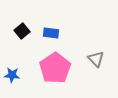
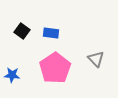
black square: rotated 14 degrees counterclockwise
